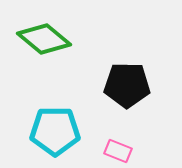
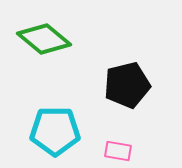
black pentagon: rotated 15 degrees counterclockwise
pink rectangle: rotated 12 degrees counterclockwise
